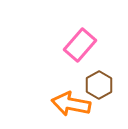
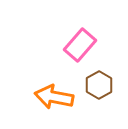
orange arrow: moved 17 px left, 7 px up
